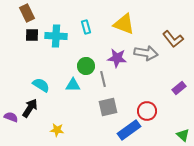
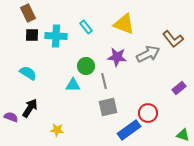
brown rectangle: moved 1 px right
cyan rectangle: rotated 24 degrees counterclockwise
gray arrow: moved 2 px right, 1 px down; rotated 35 degrees counterclockwise
purple star: moved 1 px up
gray line: moved 1 px right, 2 px down
cyan semicircle: moved 13 px left, 12 px up
red circle: moved 1 px right, 2 px down
green triangle: rotated 24 degrees counterclockwise
